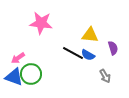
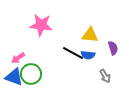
pink star: moved 2 px down
blue semicircle: rotated 24 degrees counterclockwise
